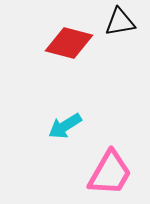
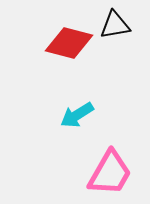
black triangle: moved 5 px left, 3 px down
cyan arrow: moved 12 px right, 11 px up
